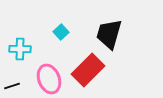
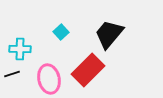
black trapezoid: rotated 24 degrees clockwise
pink ellipse: rotated 8 degrees clockwise
black line: moved 12 px up
